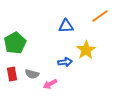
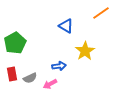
orange line: moved 1 px right, 3 px up
blue triangle: rotated 35 degrees clockwise
yellow star: moved 1 px left, 1 px down
blue arrow: moved 6 px left, 4 px down
gray semicircle: moved 2 px left, 4 px down; rotated 40 degrees counterclockwise
